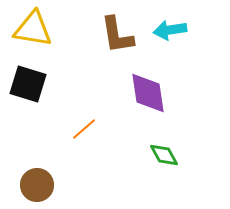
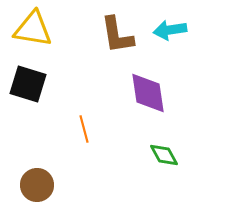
orange line: rotated 64 degrees counterclockwise
